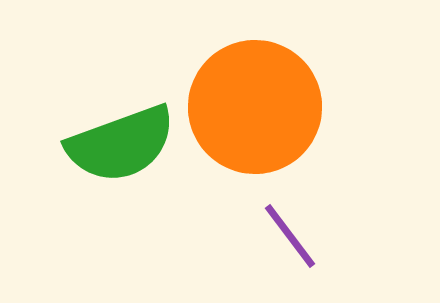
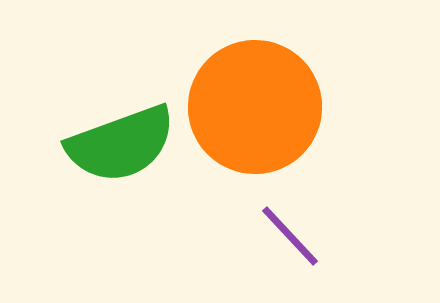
purple line: rotated 6 degrees counterclockwise
